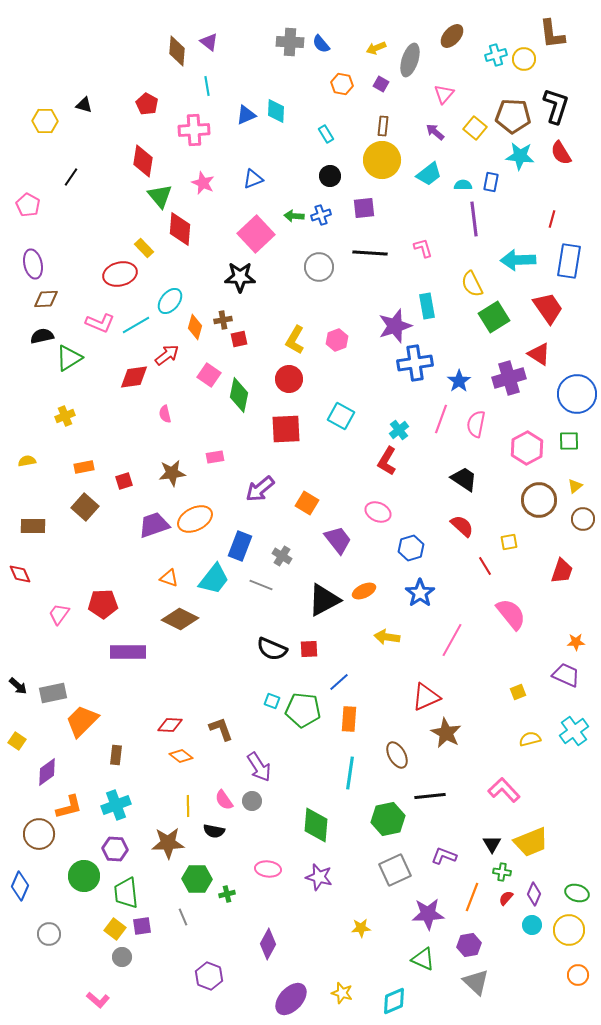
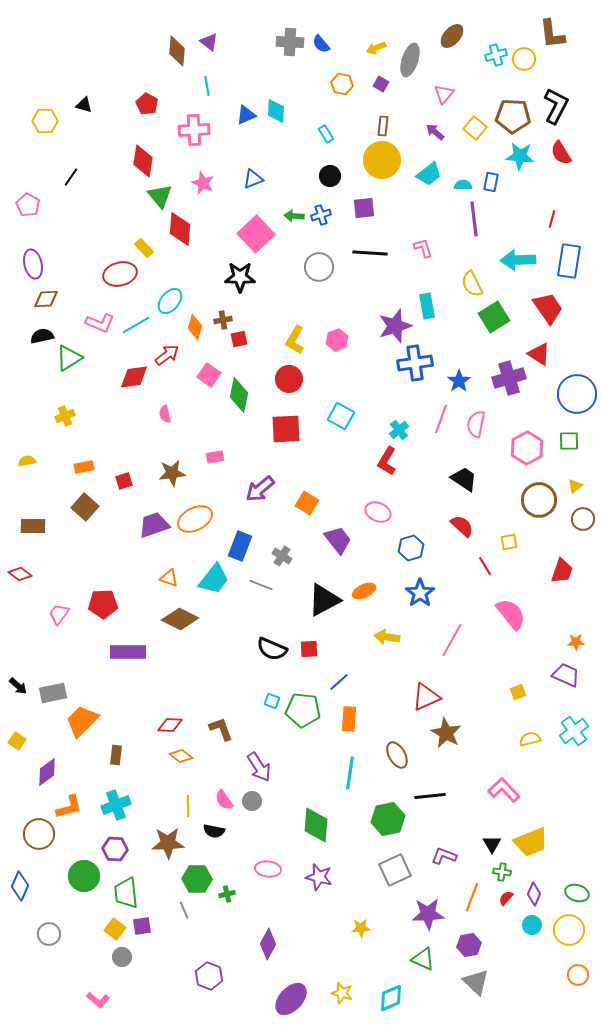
black L-shape at (556, 106): rotated 9 degrees clockwise
red diamond at (20, 574): rotated 30 degrees counterclockwise
gray line at (183, 917): moved 1 px right, 7 px up
cyan diamond at (394, 1001): moved 3 px left, 3 px up
